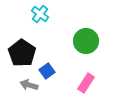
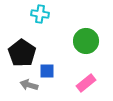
cyan cross: rotated 30 degrees counterclockwise
blue square: rotated 35 degrees clockwise
pink rectangle: rotated 18 degrees clockwise
